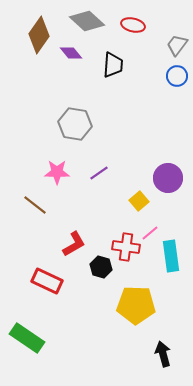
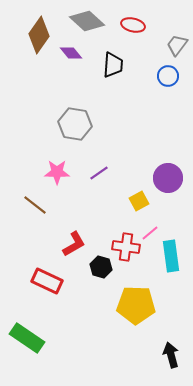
blue circle: moved 9 px left
yellow square: rotated 12 degrees clockwise
black arrow: moved 8 px right, 1 px down
